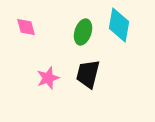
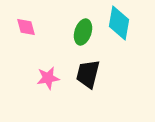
cyan diamond: moved 2 px up
pink star: rotated 10 degrees clockwise
